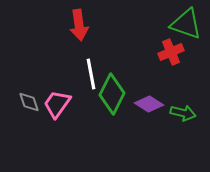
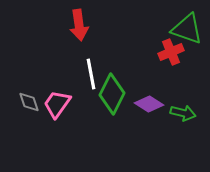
green triangle: moved 1 px right, 5 px down
